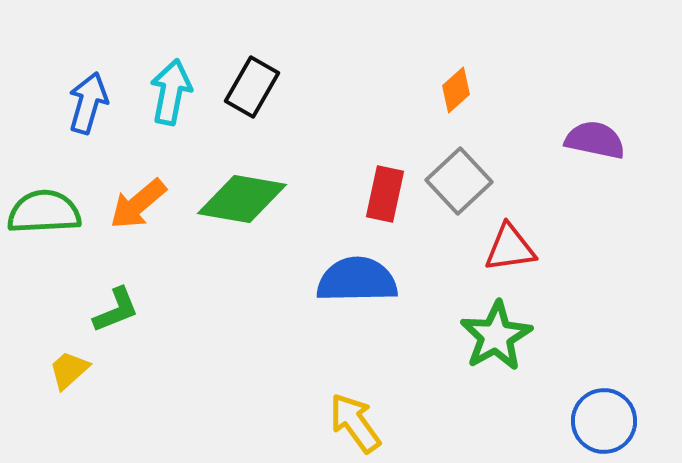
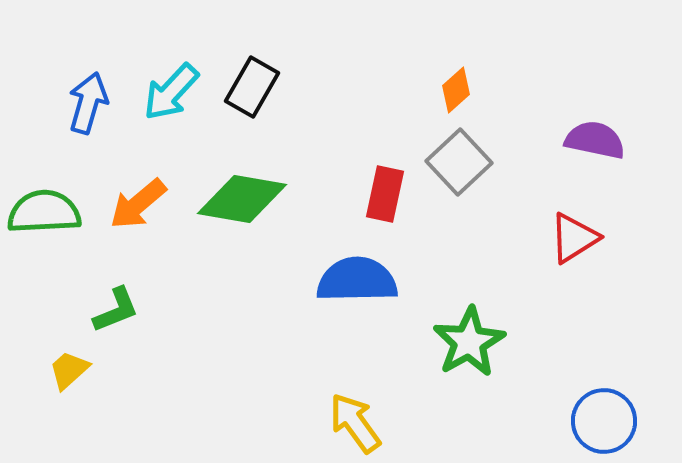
cyan arrow: rotated 148 degrees counterclockwise
gray square: moved 19 px up
red triangle: moved 64 px right, 10 px up; rotated 24 degrees counterclockwise
green star: moved 27 px left, 6 px down
